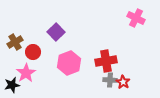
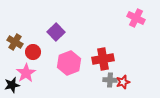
brown cross: rotated 28 degrees counterclockwise
red cross: moved 3 px left, 2 px up
red star: rotated 24 degrees clockwise
